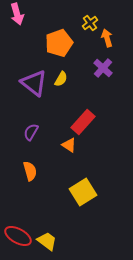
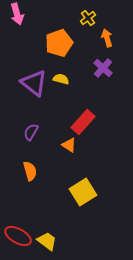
yellow cross: moved 2 px left, 5 px up
yellow semicircle: rotated 105 degrees counterclockwise
